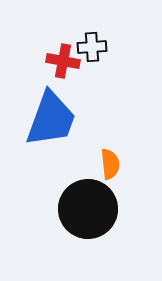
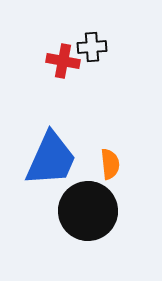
blue trapezoid: moved 40 px down; rotated 4 degrees clockwise
black circle: moved 2 px down
